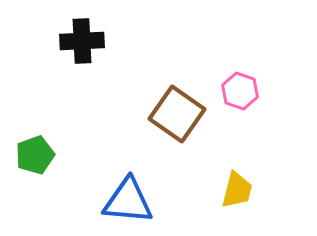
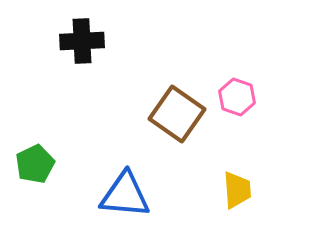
pink hexagon: moved 3 px left, 6 px down
green pentagon: moved 9 px down; rotated 6 degrees counterclockwise
yellow trapezoid: rotated 18 degrees counterclockwise
blue triangle: moved 3 px left, 6 px up
